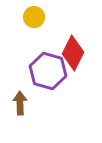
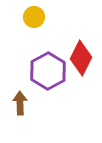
red diamond: moved 8 px right, 5 px down
purple hexagon: rotated 15 degrees clockwise
